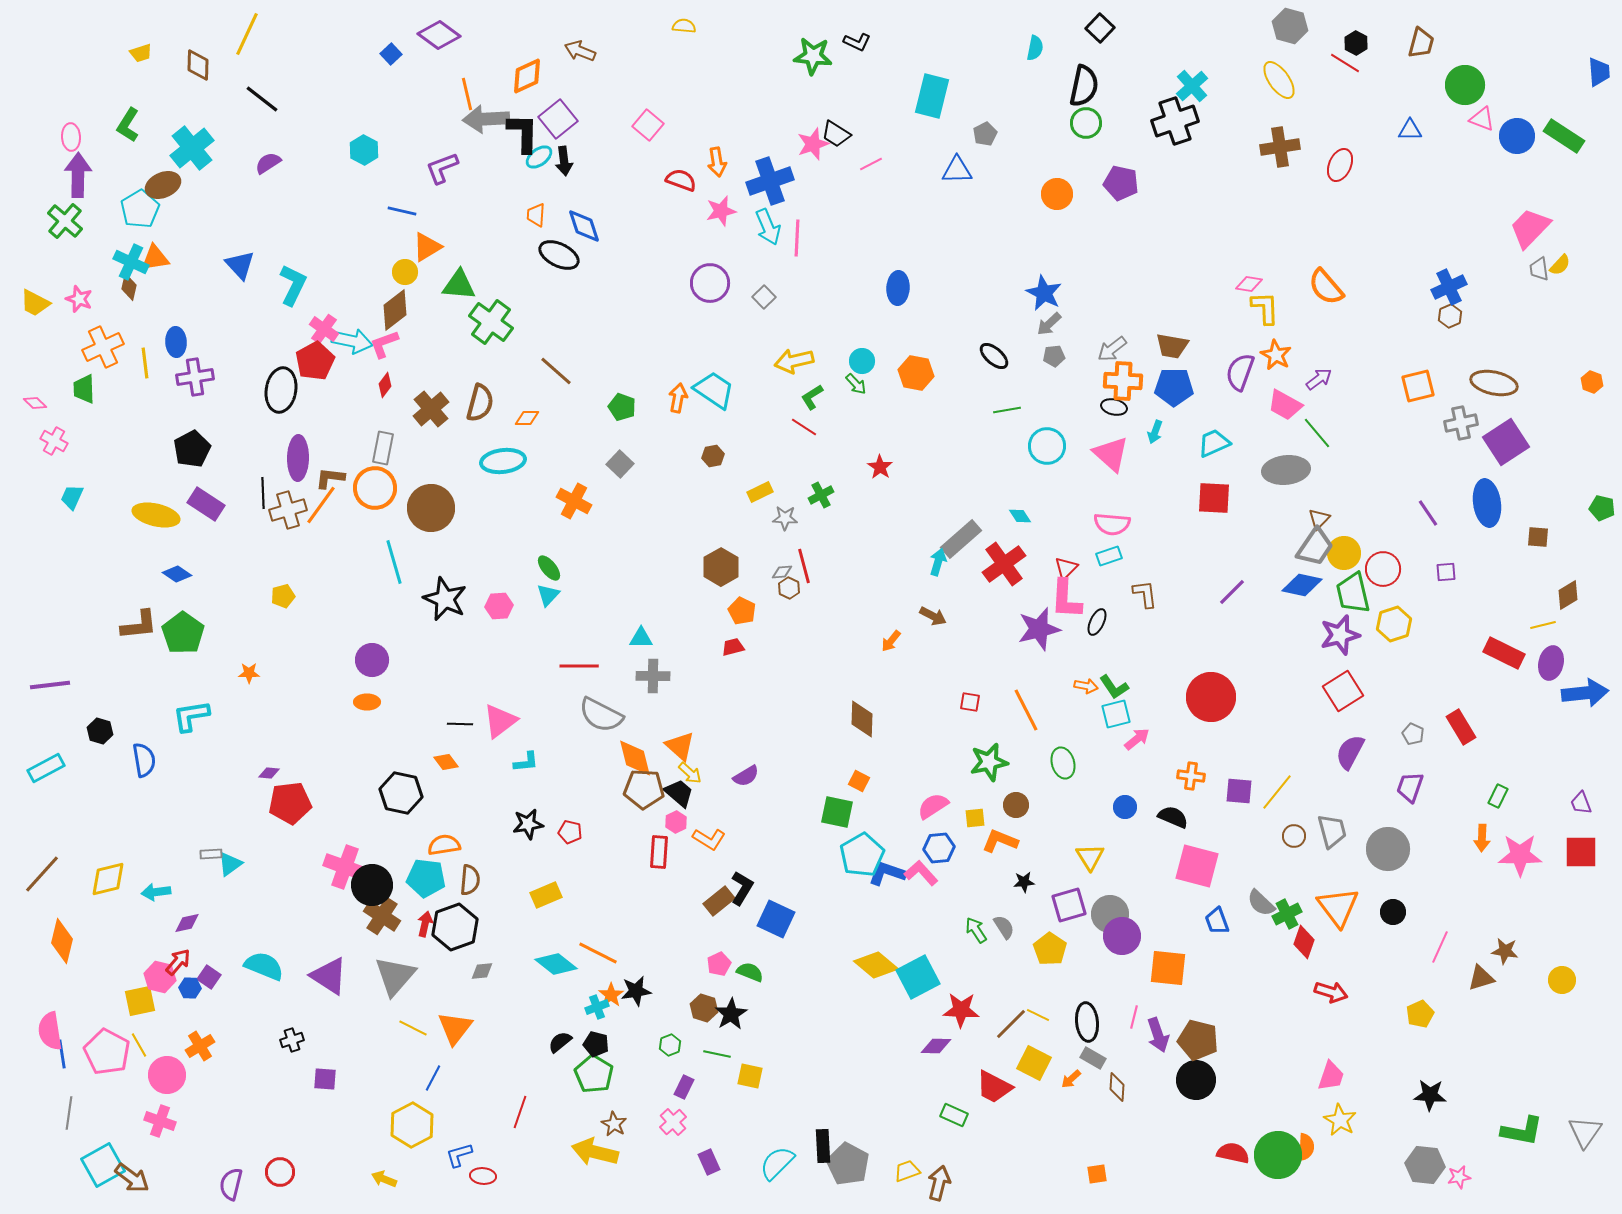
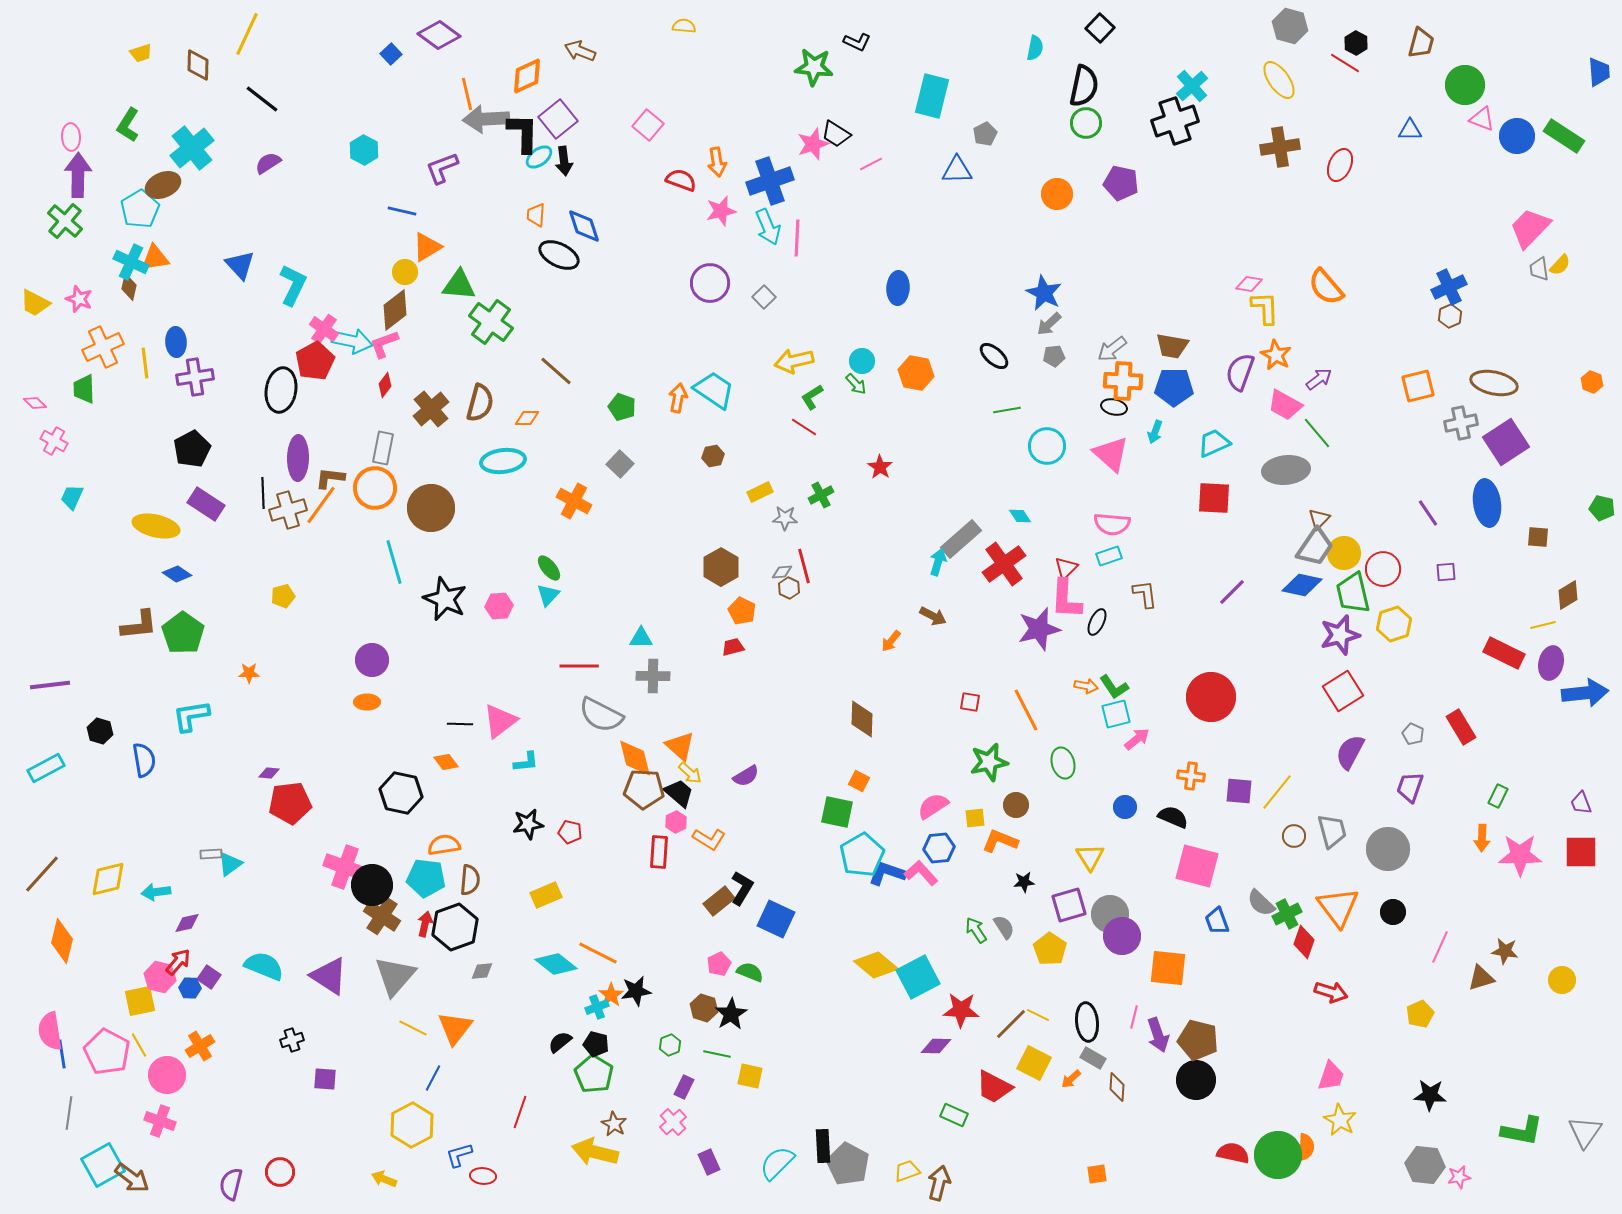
green star at (813, 56): moved 1 px right, 11 px down
yellow ellipse at (156, 515): moved 11 px down
